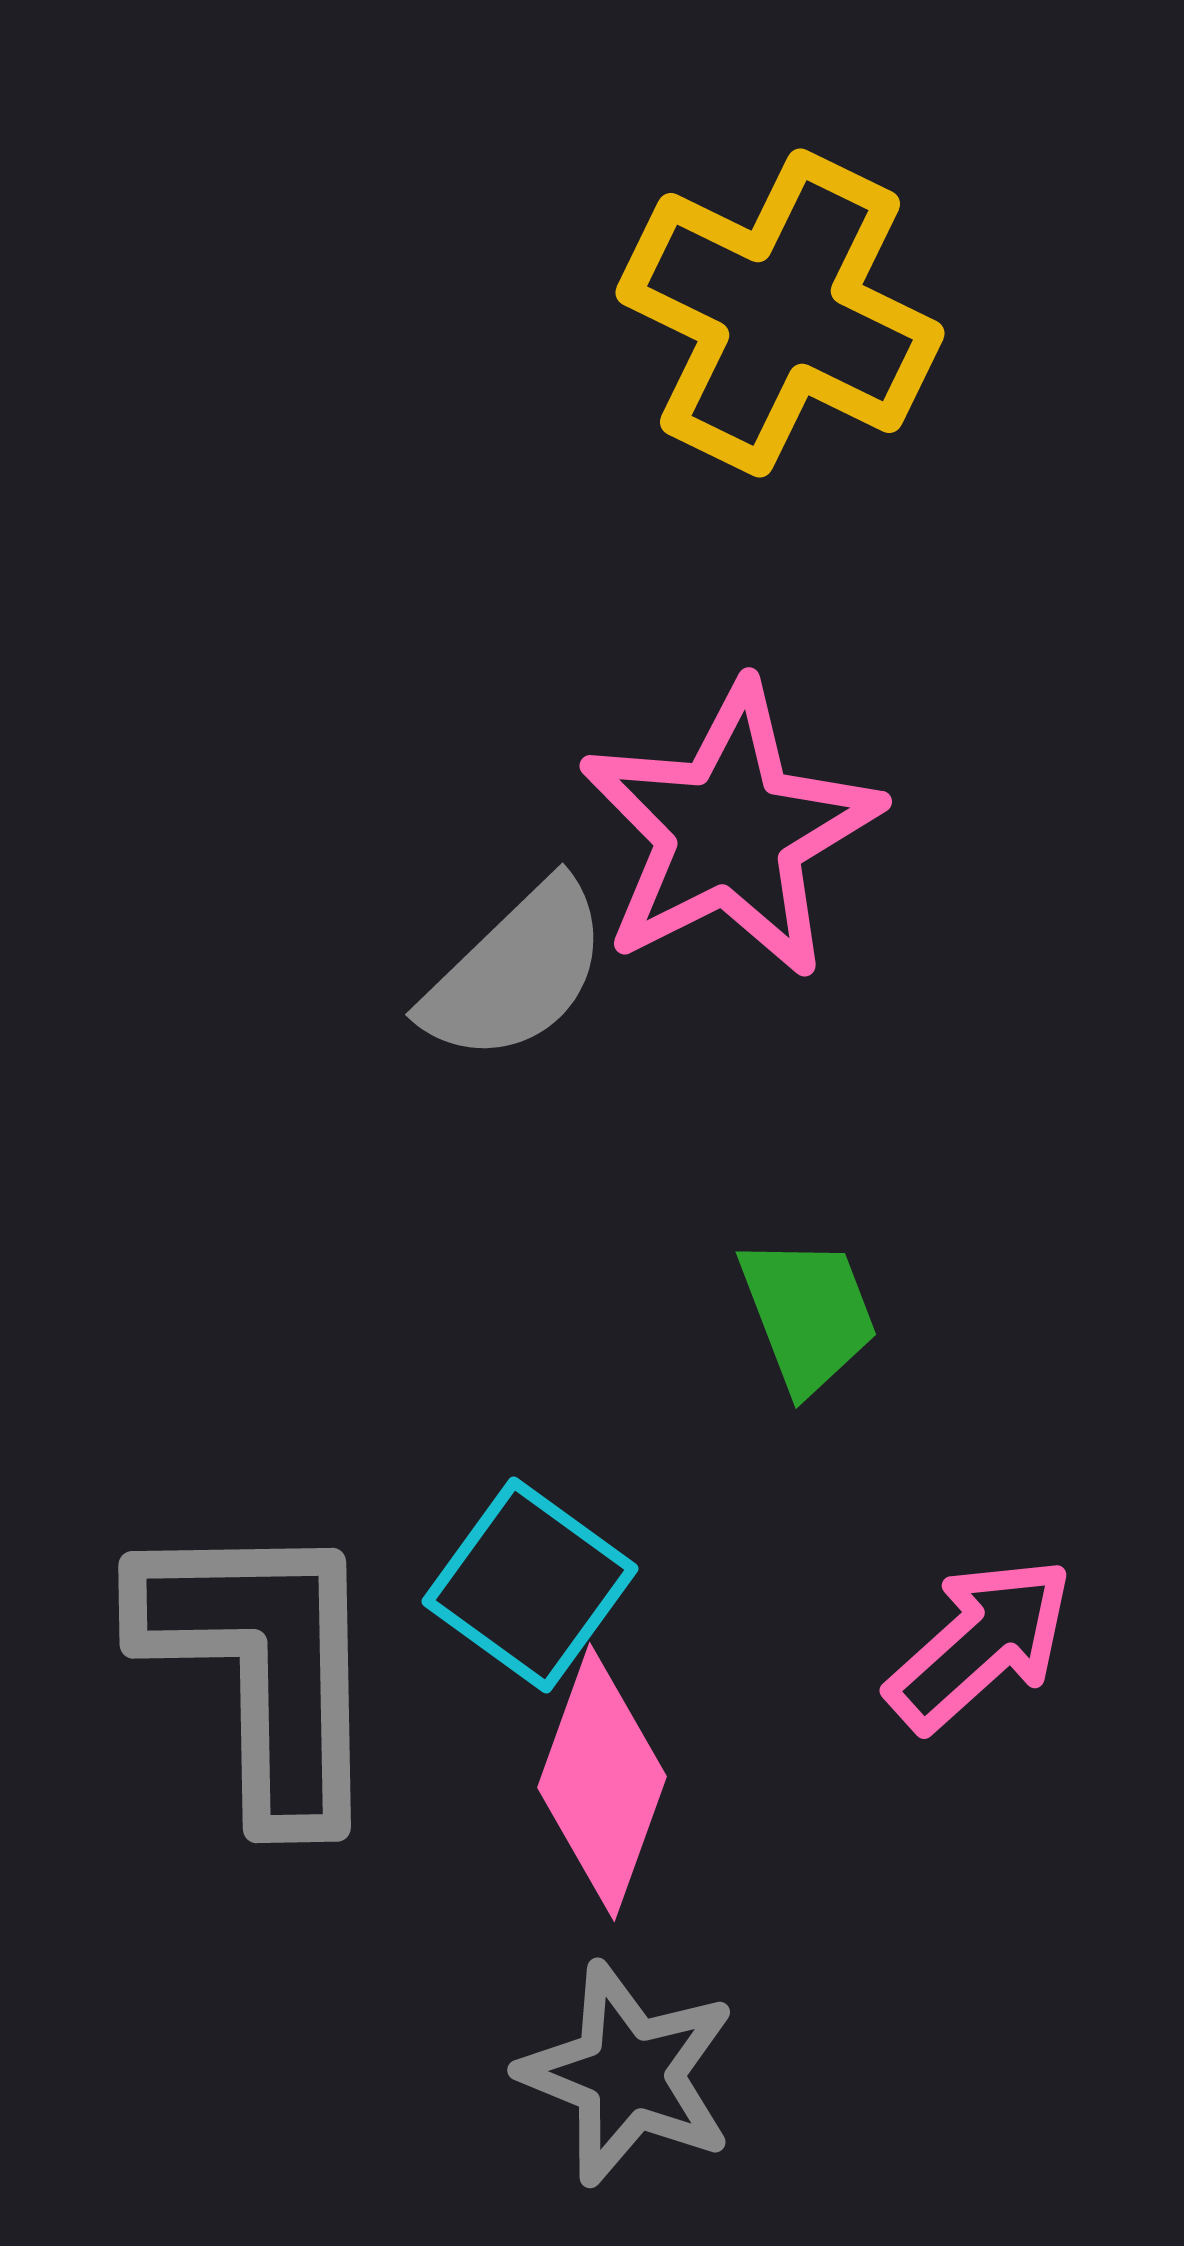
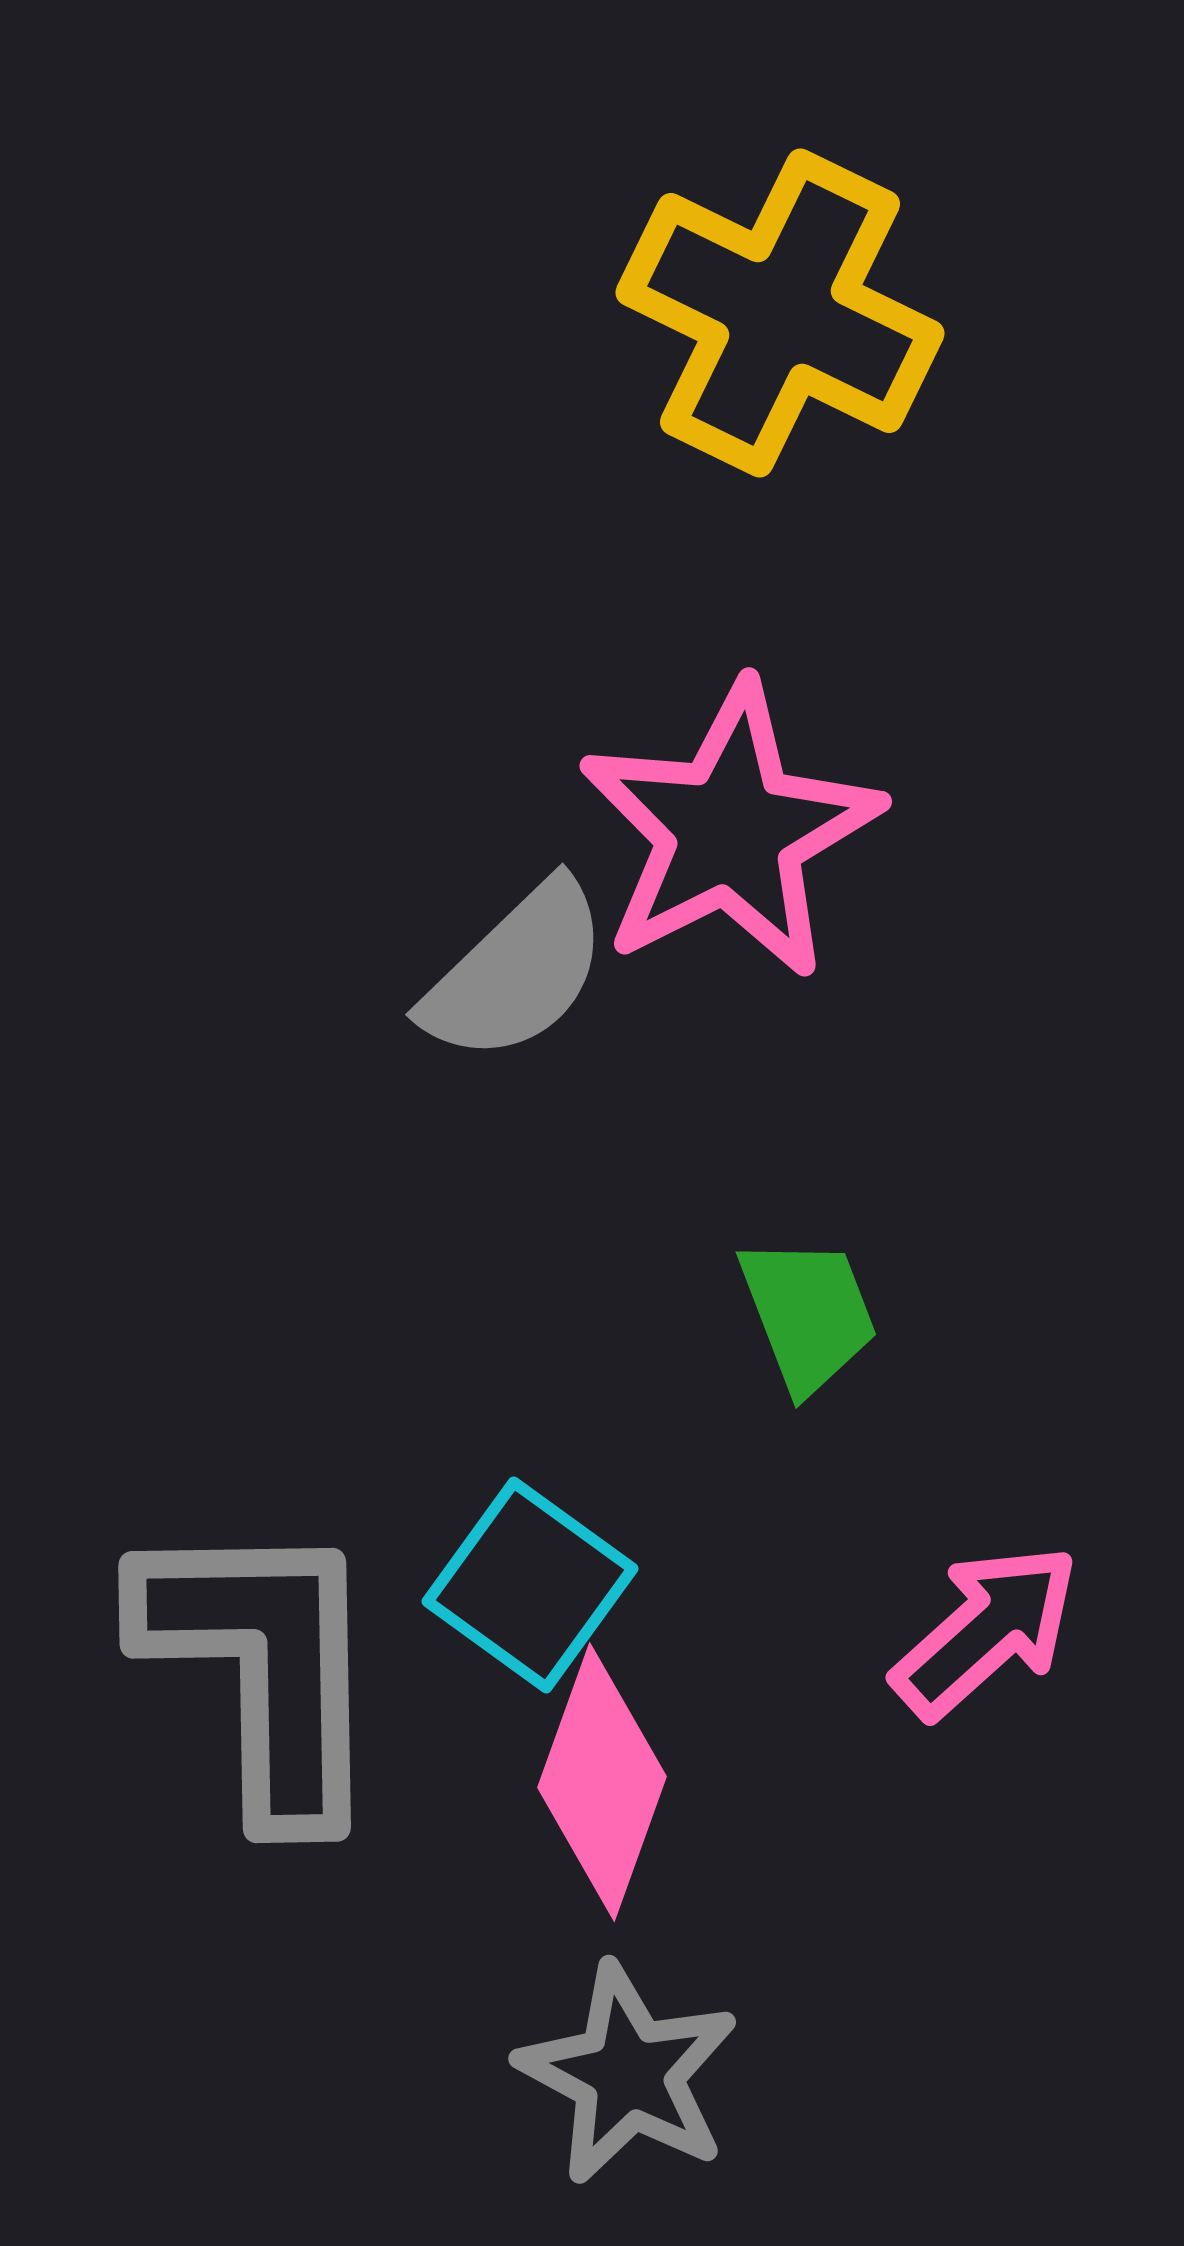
pink arrow: moved 6 px right, 13 px up
gray star: rotated 6 degrees clockwise
